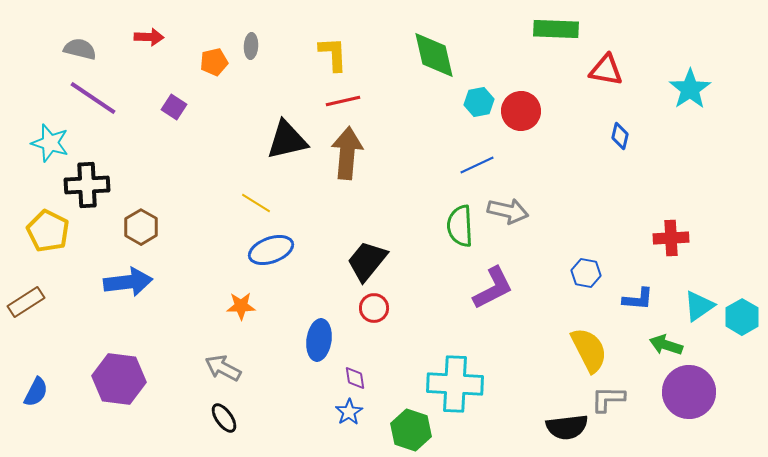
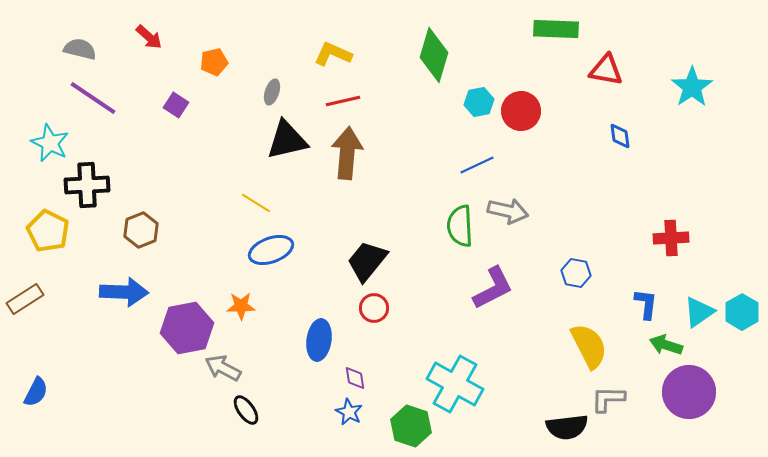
red arrow at (149, 37): rotated 40 degrees clockwise
gray ellipse at (251, 46): moved 21 px right, 46 px down; rotated 15 degrees clockwise
yellow L-shape at (333, 54): rotated 63 degrees counterclockwise
green diamond at (434, 55): rotated 30 degrees clockwise
cyan star at (690, 89): moved 2 px right, 2 px up
purple square at (174, 107): moved 2 px right, 2 px up
blue diamond at (620, 136): rotated 20 degrees counterclockwise
cyan star at (50, 143): rotated 9 degrees clockwise
brown hexagon at (141, 227): moved 3 px down; rotated 8 degrees clockwise
blue hexagon at (586, 273): moved 10 px left
blue arrow at (128, 282): moved 4 px left, 10 px down; rotated 9 degrees clockwise
blue L-shape at (638, 299): moved 8 px right, 5 px down; rotated 88 degrees counterclockwise
brown rectangle at (26, 302): moved 1 px left, 3 px up
cyan triangle at (699, 306): moved 6 px down
cyan hexagon at (742, 317): moved 5 px up
yellow semicircle at (589, 350): moved 4 px up
purple hexagon at (119, 379): moved 68 px right, 51 px up; rotated 18 degrees counterclockwise
cyan cross at (455, 384): rotated 26 degrees clockwise
blue star at (349, 412): rotated 12 degrees counterclockwise
black ellipse at (224, 418): moved 22 px right, 8 px up
green hexagon at (411, 430): moved 4 px up
